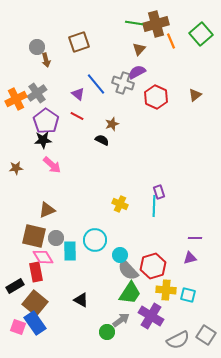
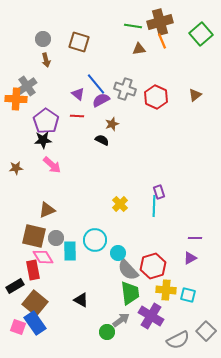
green line at (134, 23): moved 1 px left, 3 px down
brown cross at (156, 24): moved 4 px right, 2 px up
orange line at (171, 41): moved 9 px left
brown square at (79, 42): rotated 35 degrees clockwise
gray circle at (37, 47): moved 6 px right, 8 px up
brown triangle at (139, 49): rotated 40 degrees clockwise
purple semicircle at (137, 72): moved 36 px left, 28 px down
gray cross at (123, 83): moved 2 px right, 6 px down
gray cross at (37, 93): moved 10 px left, 7 px up
orange cross at (16, 99): rotated 30 degrees clockwise
red line at (77, 116): rotated 24 degrees counterclockwise
yellow cross at (120, 204): rotated 21 degrees clockwise
cyan circle at (120, 255): moved 2 px left, 2 px up
purple triangle at (190, 258): rotated 16 degrees counterclockwise
red rectangle at (36, 272): moved 3 px left, 2 px up
green trapezoid at (130, 293): rotated 40 degrees counterclockwise
gray square at (206, 335): moved 4 px up; rotated 12 degrees clockwise
